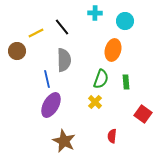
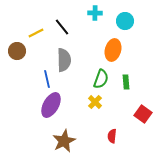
brown star: rotated 20 degrees clockwise
